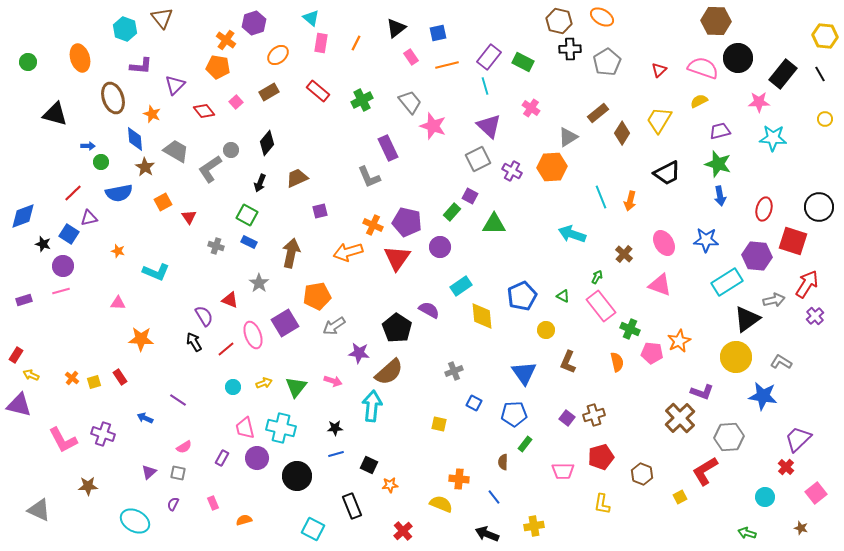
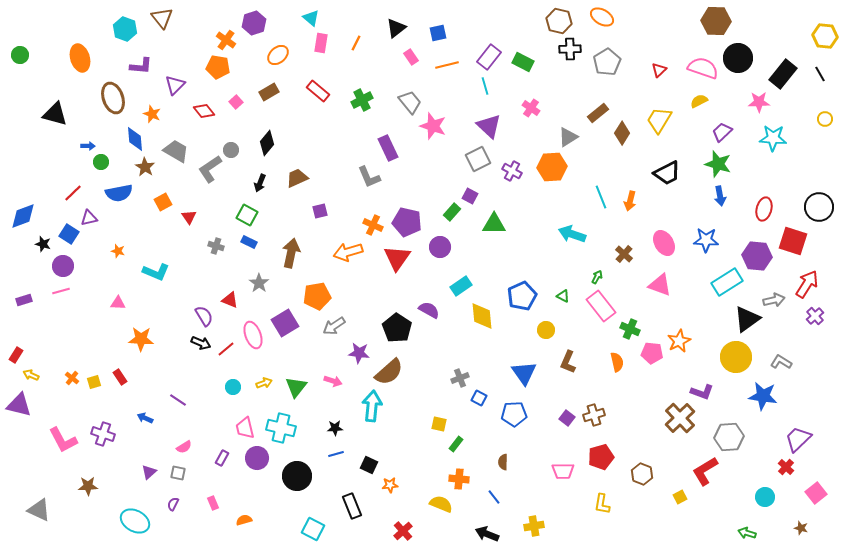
green circle at (28, 62): moved 8 px left, 7 px up
purple trapezoid at (720, 131): moved 2 px right, 1 px down; rotated 30 degrees counterclockwise
black arrow at (194, 342): moved 7 px right, 1 px down; rotated 144 degrees clockwise
gray cross at (454, 371): moved 6 px right, 7 px down
blue square at (474, 403): moved 5 px right, 5 px up
green rectangle at (525, 444): moved 69 px left
